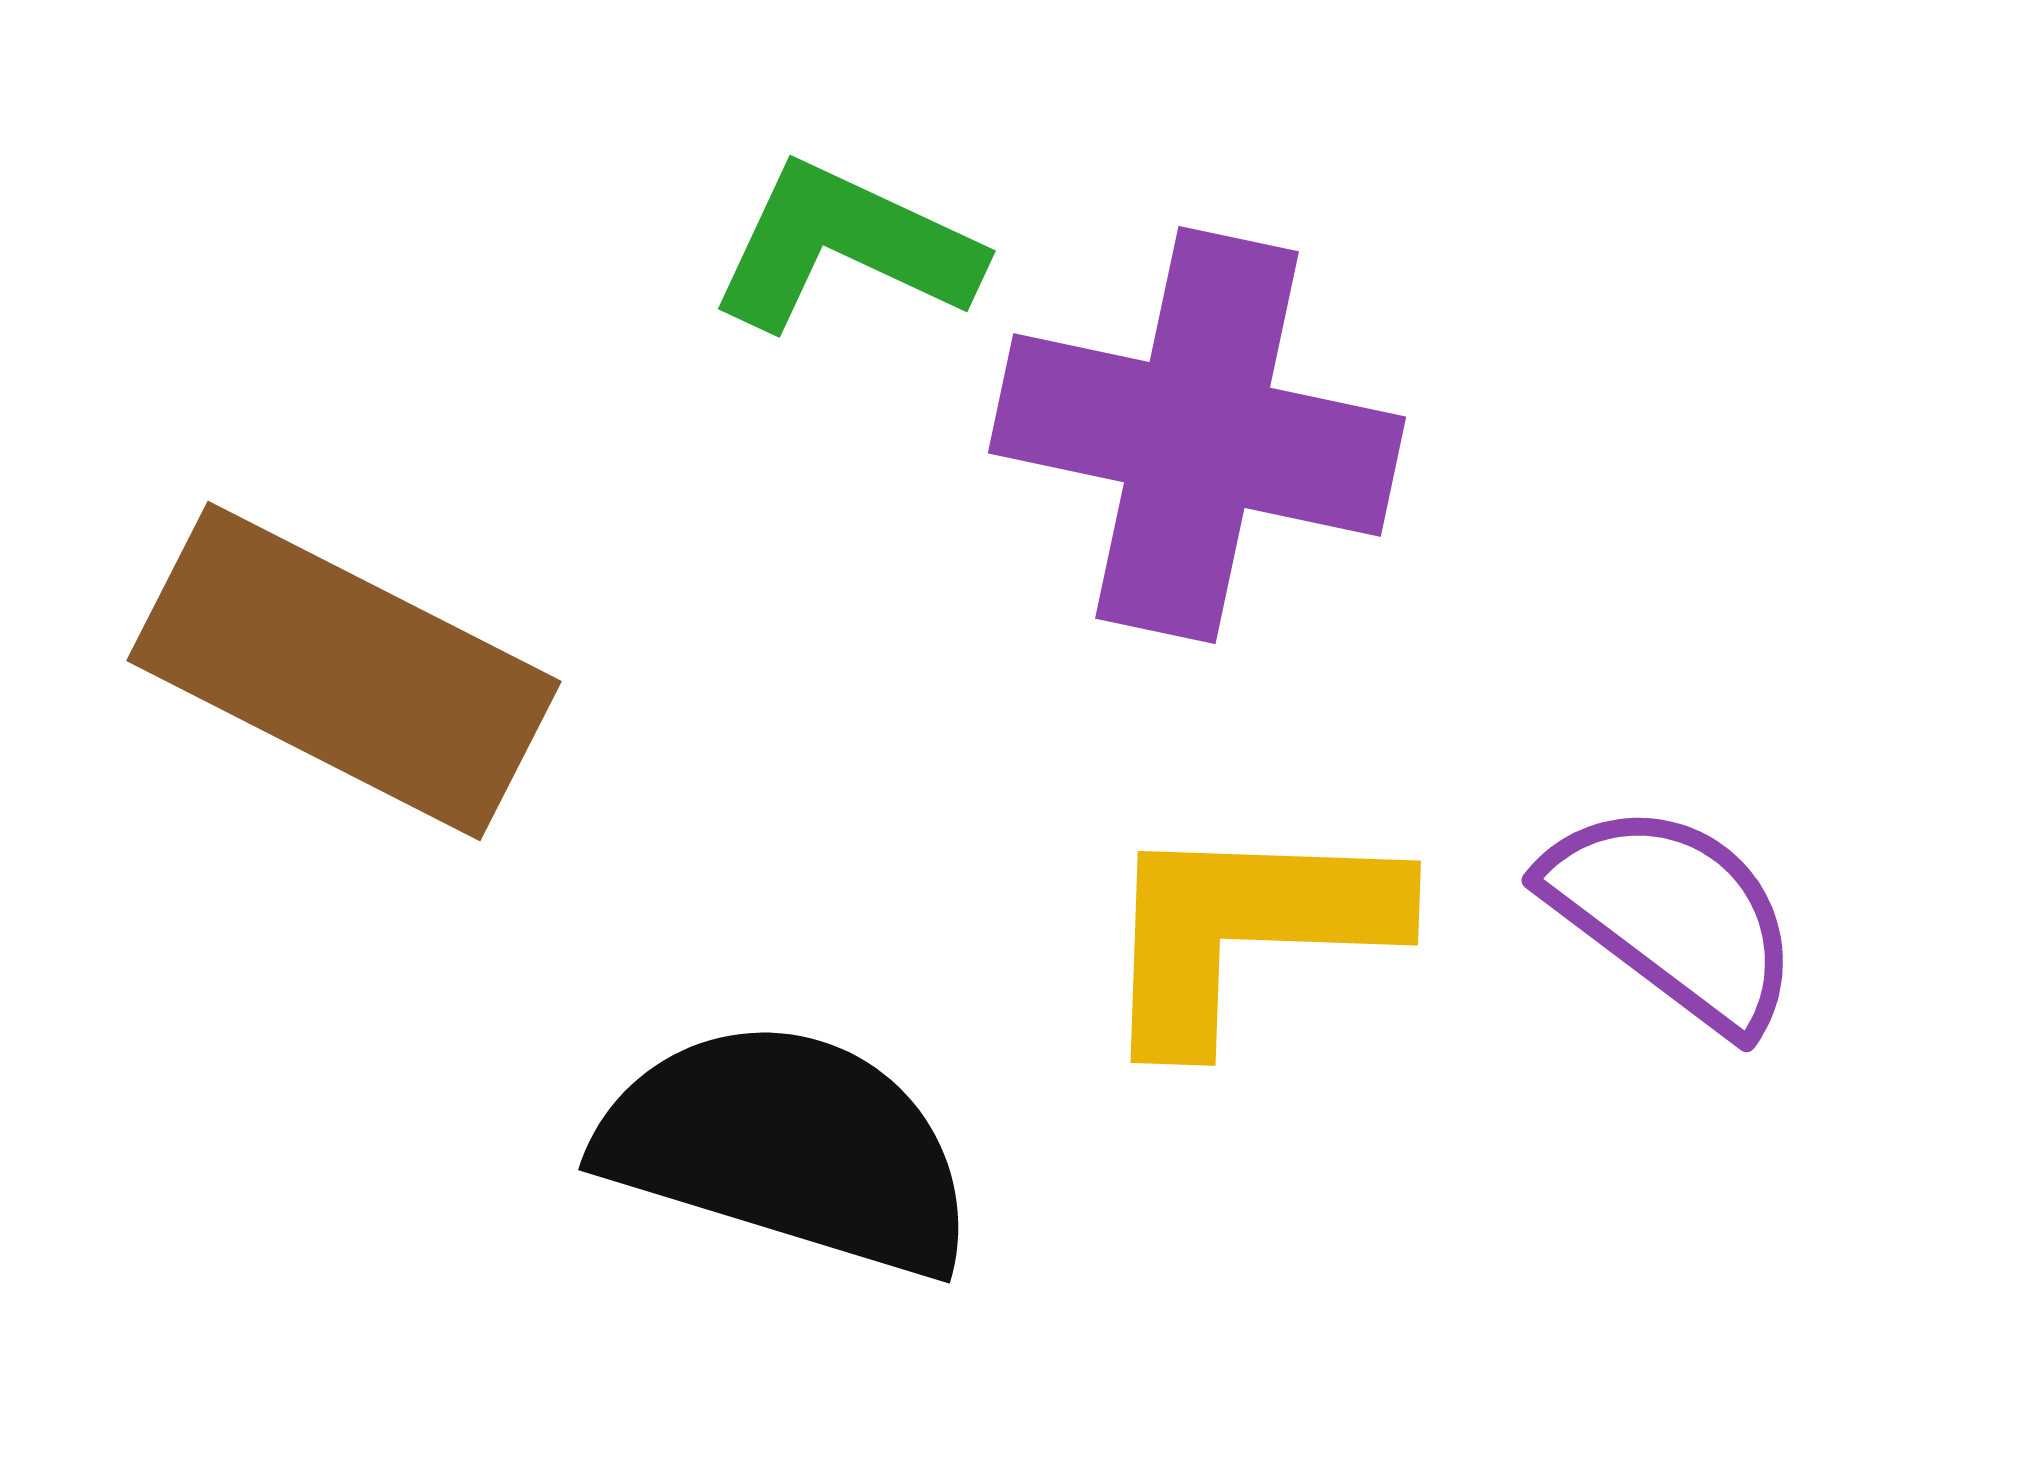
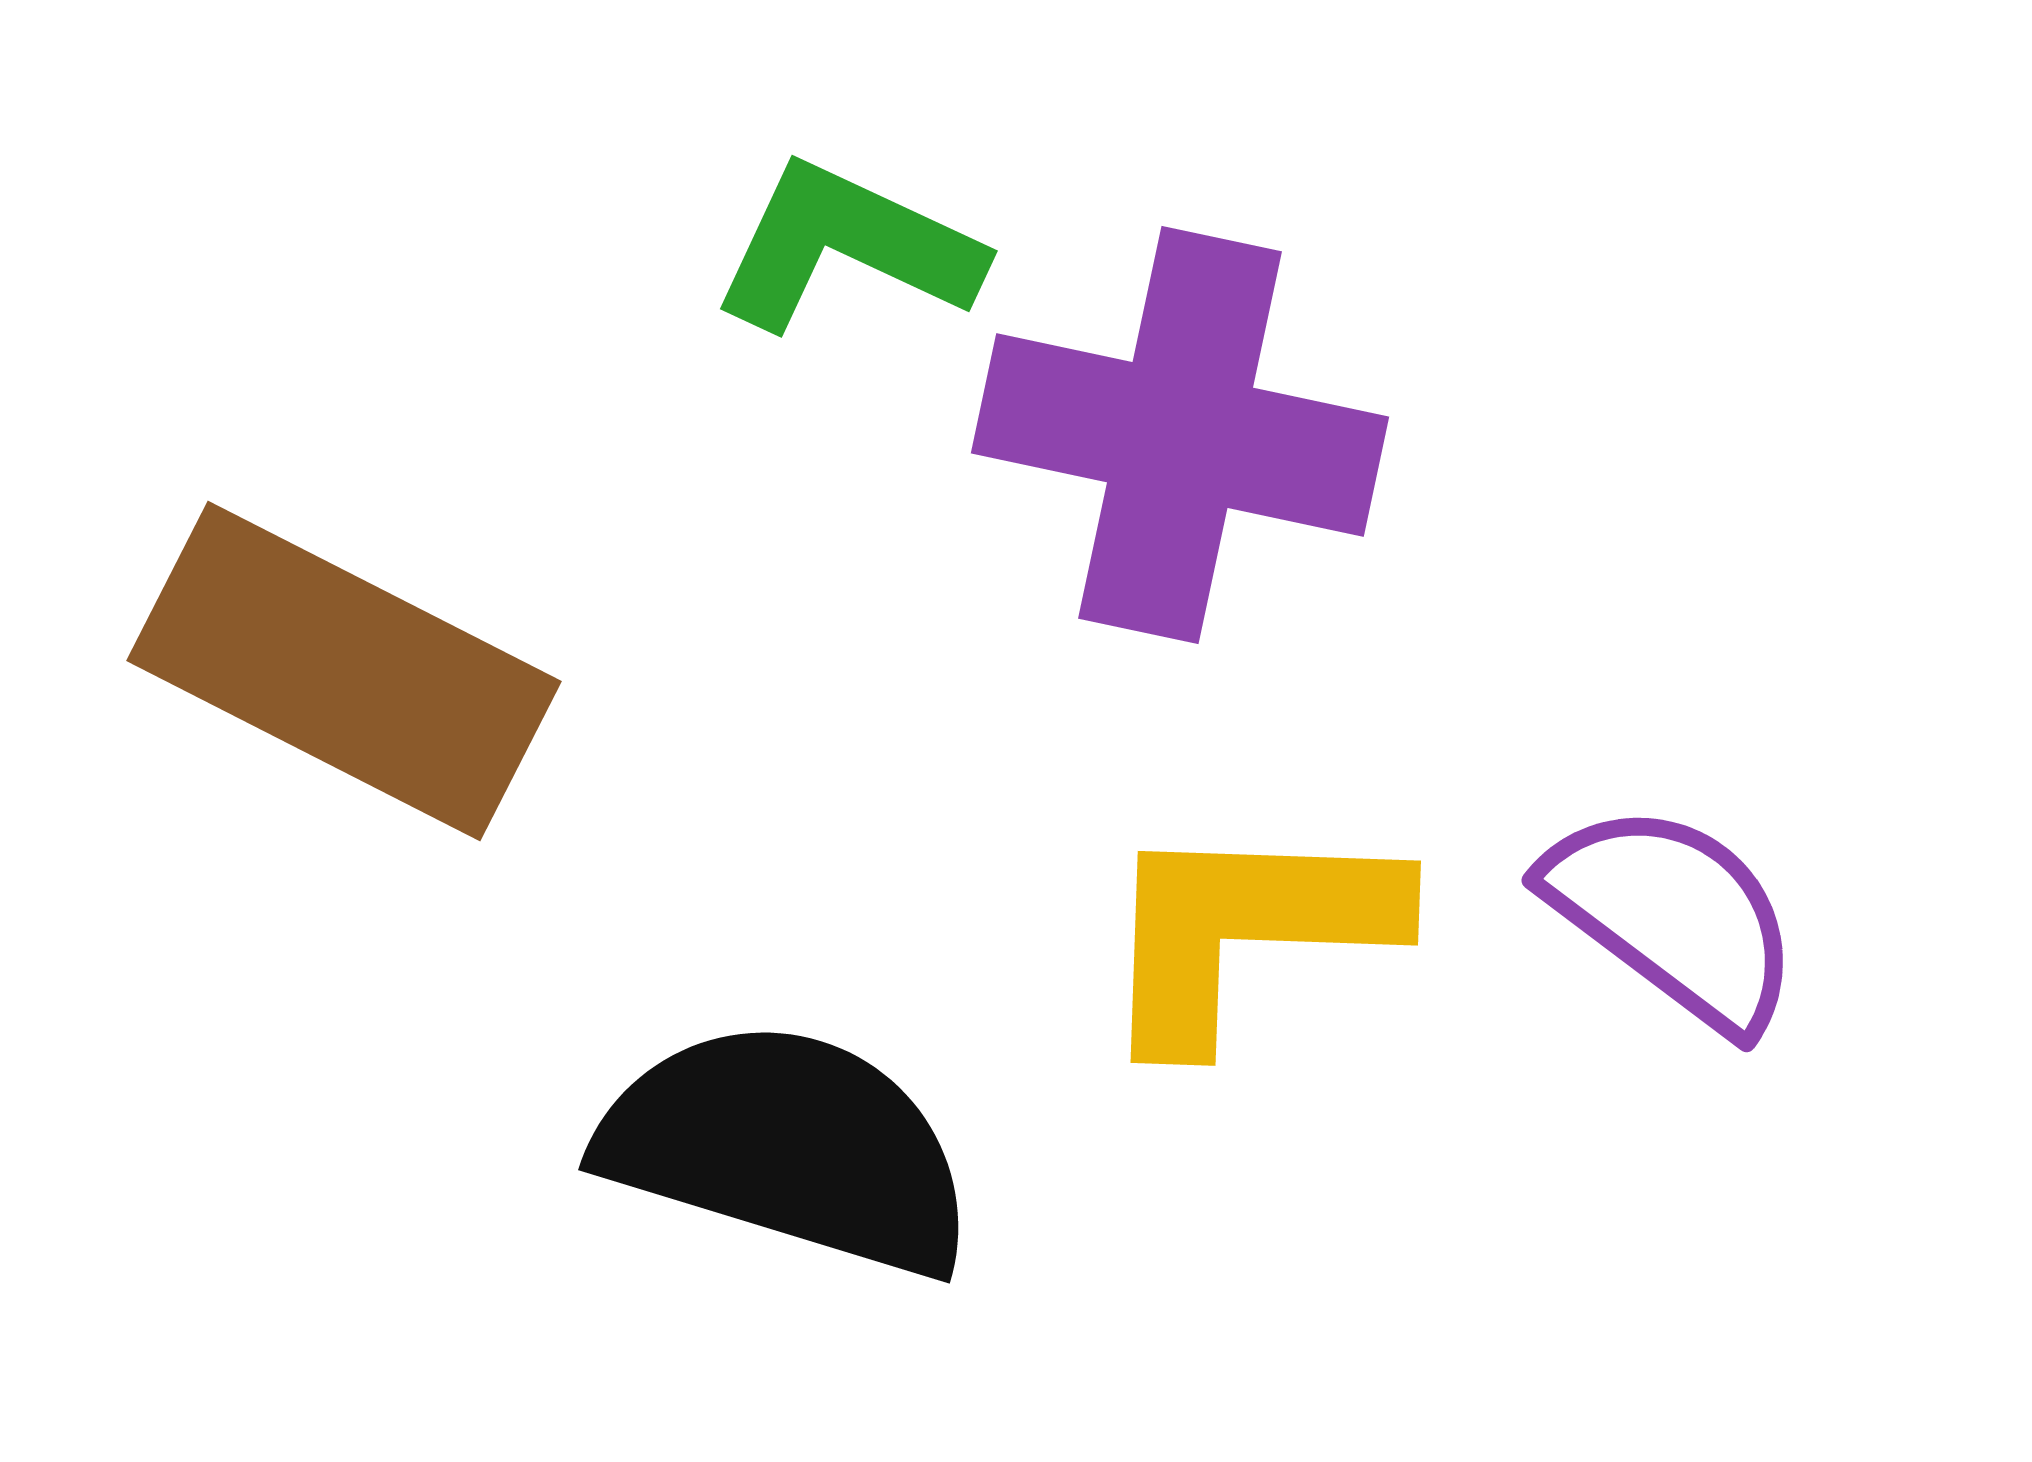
green L-shape: moved 2 px right
purple cross: moved 17 px left
